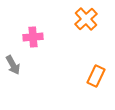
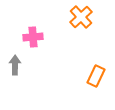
orange cross: moved 5 px left, 2 px up
gray arrow: moved 2 px right; rotated 150 degrees counterclockwise
